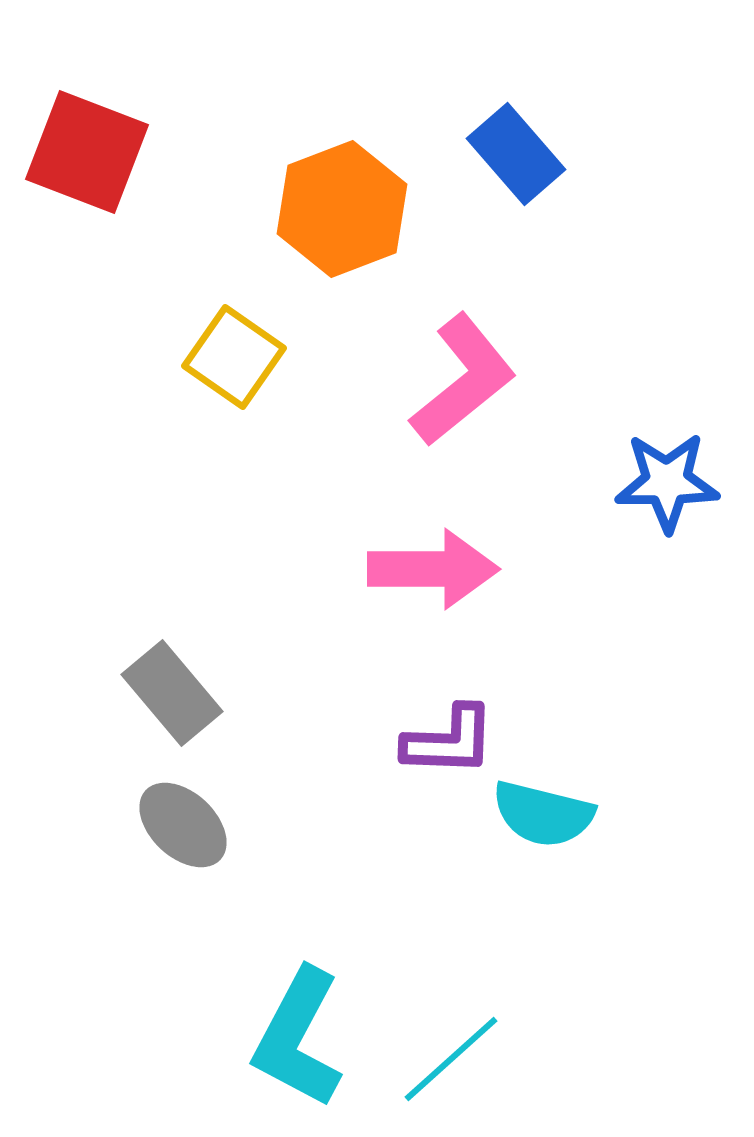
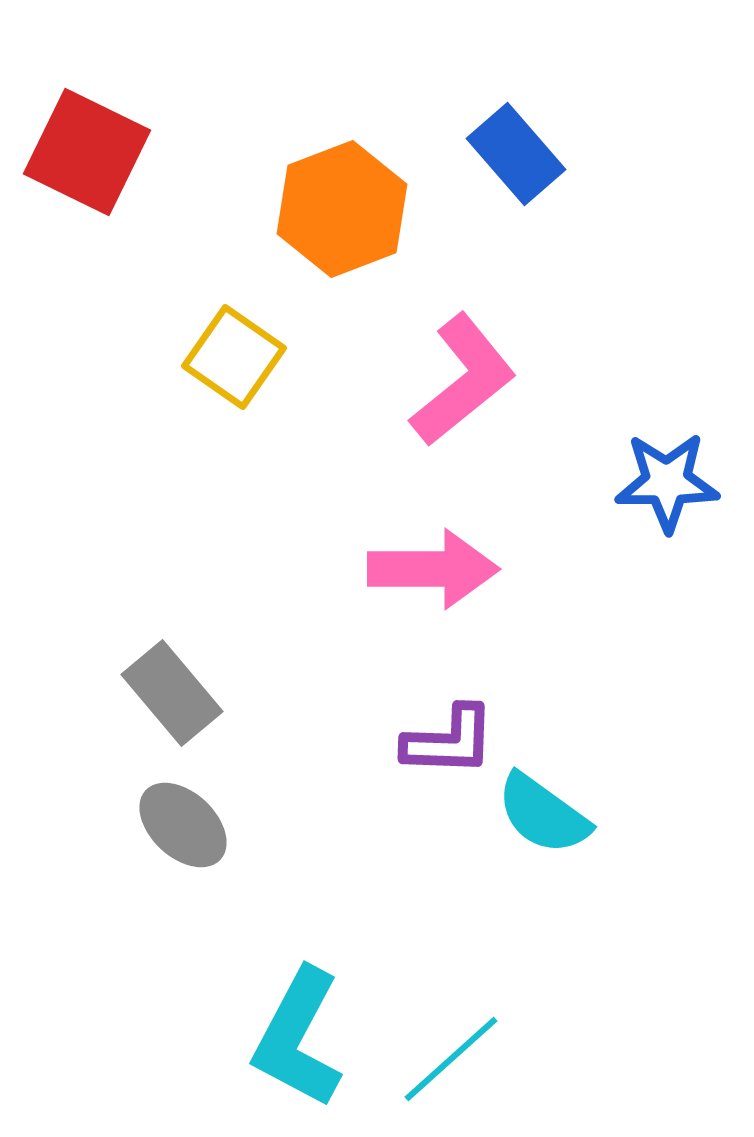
red square: rotated 5 degrees clockwise
cyan semicircle: rotated 22 degrees clockwise
